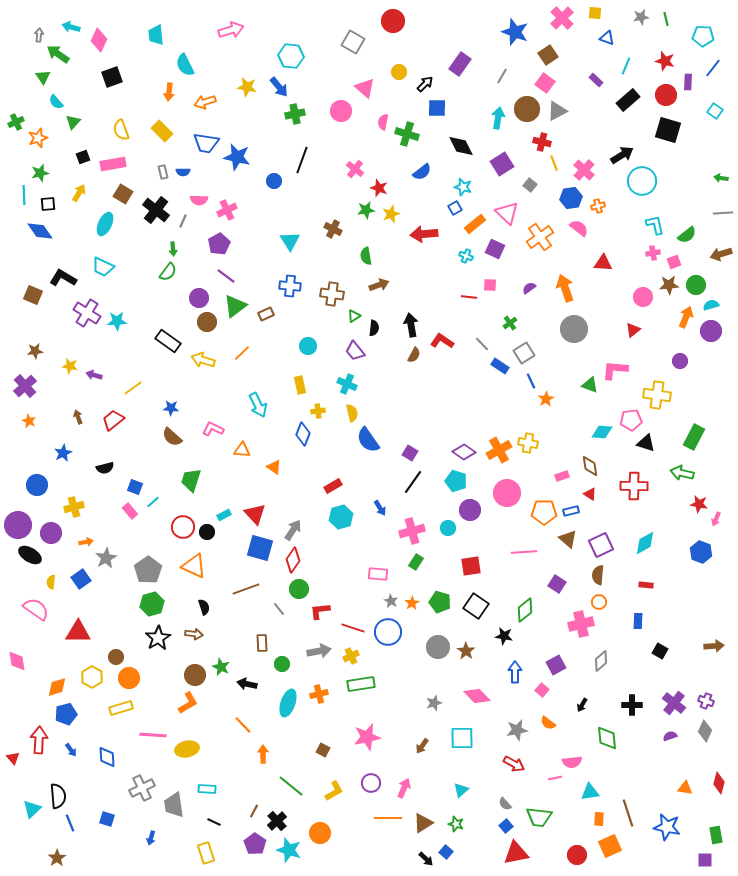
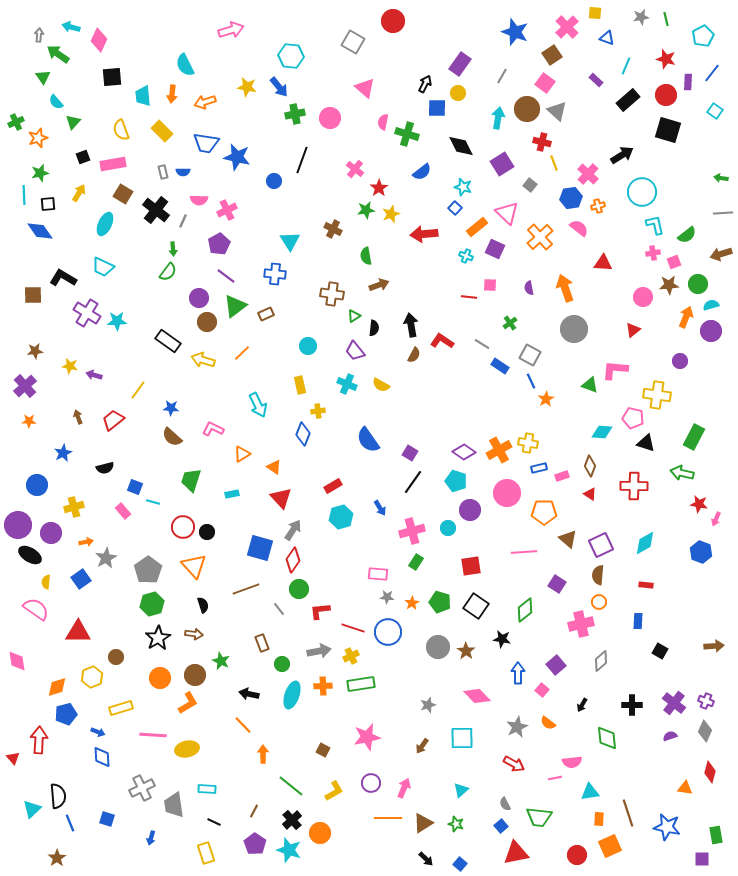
pink cross at (562, 18): moved 5 px right, 9 px down
cyan trapezoid at (156, 35): moved 13 px left, 61 px down
cyan pentagon at (703, 36): rotated 30 degrees counterclockwise
brown square at (548, 55): moved 4 px right
red star at (665, 61): moved 1 px right, 2 px up
blue line at (713, 68): moved 1 px left, 5 px down
yellow circle at (399, 72): moved 59 px right, 21 px down
black square at (112, 77): rotated 15 degrees clockwise
black arrow at (425, 84): rotated 18 degrees counterclockwise
orange arrow at (169, 92): moved 3 px right, 2 px down
pink circle at (341, 111): moved 11 px left, 7 px down
gray triangle at (557, 111): rotated 50 degrees counterclockwise
pink cross at (584, 170): moved 4 px right, 4 px down
cyan circle at (642, 181): moved 11 px down
red star at (379, 188): rotated 18 degrees clockwise
blue square at (455, 208): rotated 16 degrees counterclockwise
orange rectangle at (475, 224): moved 2 px right, 3 px down
orange cross at (540, 237): rotated 8 degrees counterclockwise
green circle at (696, 285): moved 2 px right, 1 px up
blue cross at (290, 286): moved 15 px left, 12 px up
purple semicircle at (529, 288): rotated 64 degrees counterclockwise
brown square at (33, 295): rotated 24 degrees counterclockwise
gray line at (482, 344): rotated 14 degrees counterclockwise
gray square at (524, 353): moved 6 px right, 2 px down; rotated 30 degrees counterclockwise
yellow line at (133, 388): moved 5 px right, 2 px down; rotated 18 degrees counterclockwise
yellow semicircle at (352, 413): moved 29 px right, 28 px up; rotated 132 degrees clockwise
pink pentagon at (631, 420): moved 2 px right, 2 px up; rotated 20 degrees clockwise
orange star at (29, 421): rotated 24 degrees counterclockwise
orange triangle at (242, 450): moved 4 px down; rotated 36 degrees counterclockwise
brown diamond at (590, 466): rotated 30 degrees clockwise
cyan line at (153, 502): rotated 56 degrees clockwise
pink rectangle at (130, 511): moved 7 px left
blue rectangle at (571, 511): moved 32 px left, 43 px up
red triangle at (255, 514): moved 26 px right, 16 px up
cyan rectangle at (224, 515): moved 8 px right, 21 px up; rotated 16 degrees clockwise
orange triangle at (194, 566): rotated 24 degrees clockwise
yellow semicircle at (51, 582): moved 5 px left
gray star at (391, 601): moved 4 px left, 4 px up; rotated 24 degrees counterclockwise
black semicircle at (204, 607): moved 1 px left, 2 px up
black star at (504, 636): moved 2 px left, 3 px down
brown rectangle at (262, 643): rotated 18 degrees counterclockwise
purple square at (556, 665): rotated 12 degrees counterclockwise
green star at (221, 667): moved 6 px up
blue arrow at (515, 672): moved 3 px right, 1 px down
yellow hexagon at (92, 677): rotated 10 degrees clockwise
orange circle at (129, 678): moved 31 px right
black arrow at (247, 684): moved 2 px right, 10 px down
orange cross at (319, 694): moved 4 px right, 8 px up; rotated 12 degrees clockwise
cyan ellipse at (288, 703): moved 4 px right, 8 px up
gray star at (434, 703): moved 6 px left, 2 px down
gray star at (517, 730): moved 3 px up; rotated 15 degrees counterclockwise
blue arrow at (71, 750): moved 27 px right, 18 px up; rotated 32 degrees counterclockwise
blue diamond at (107, 757): moved 5 px left
red diamond at (719, 783): moved 9 px left, 11 px up
gray semicircle at (505, 804): rotated 16 degrees clockwise
black cross at (277, 821): moved 15 px right, 1 px up
blue square at (506, 826): moved 5 px left
blue square at (446, 852): moved 14 px right, 12 px down
purple square at (705, 860): moved 3 px left, 1 px up
